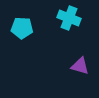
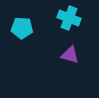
purple triangle: moved 10 px left, 11 px up
